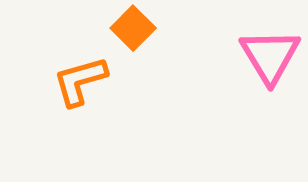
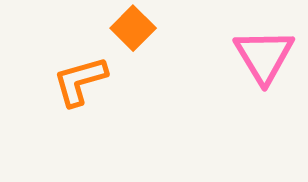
pink triangle: moved 6 px left
